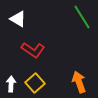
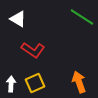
green line: rotated 25 degrees counterclockwise
yellow square: rotated 18 degrees clockwise
